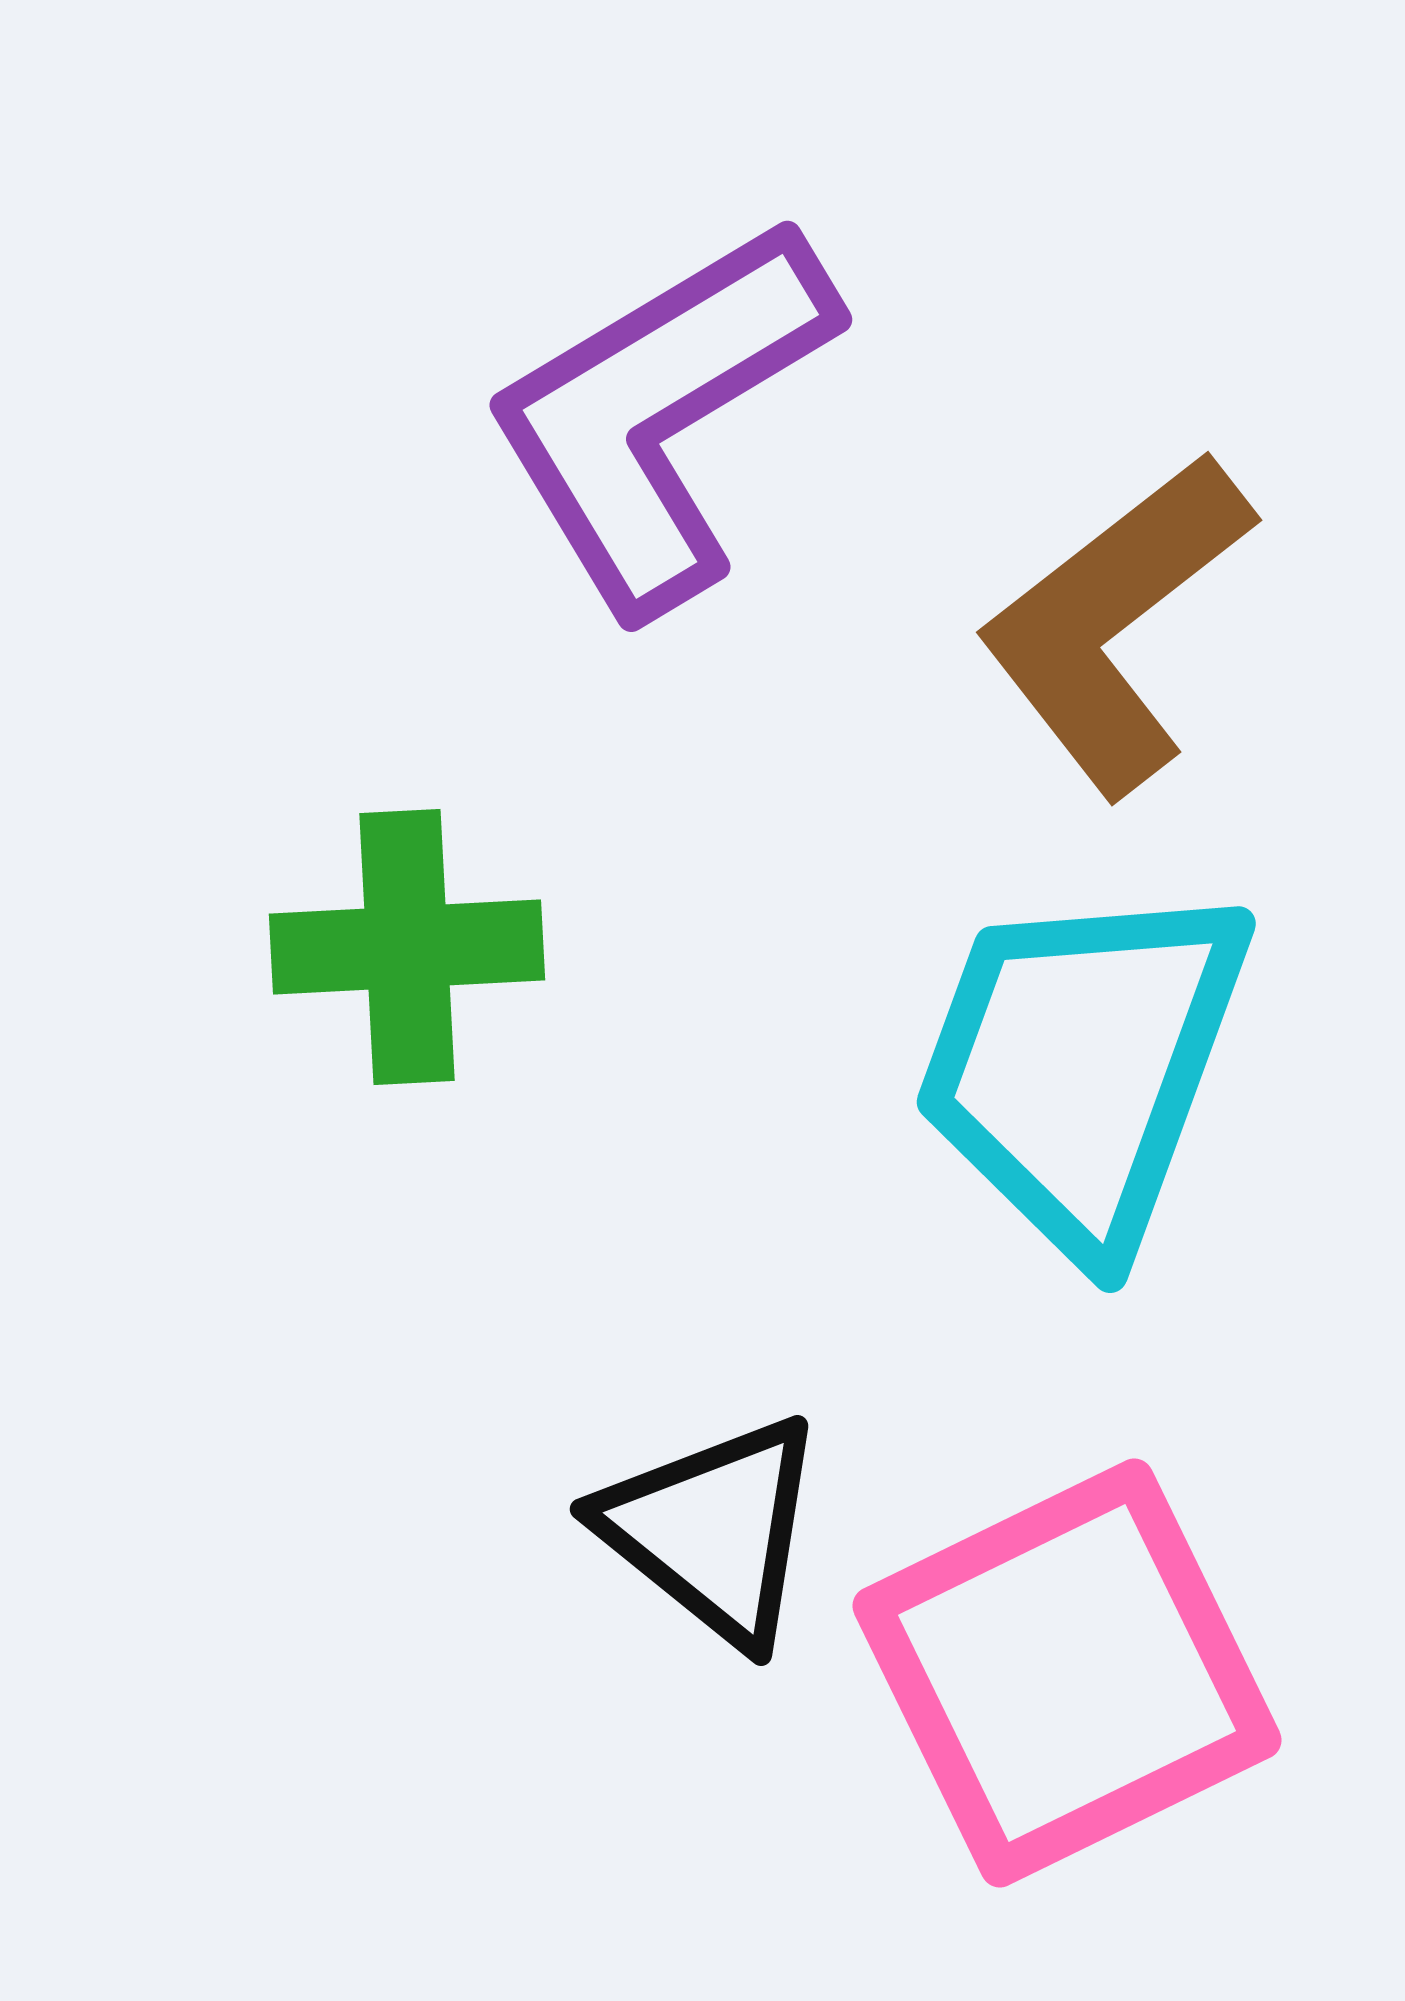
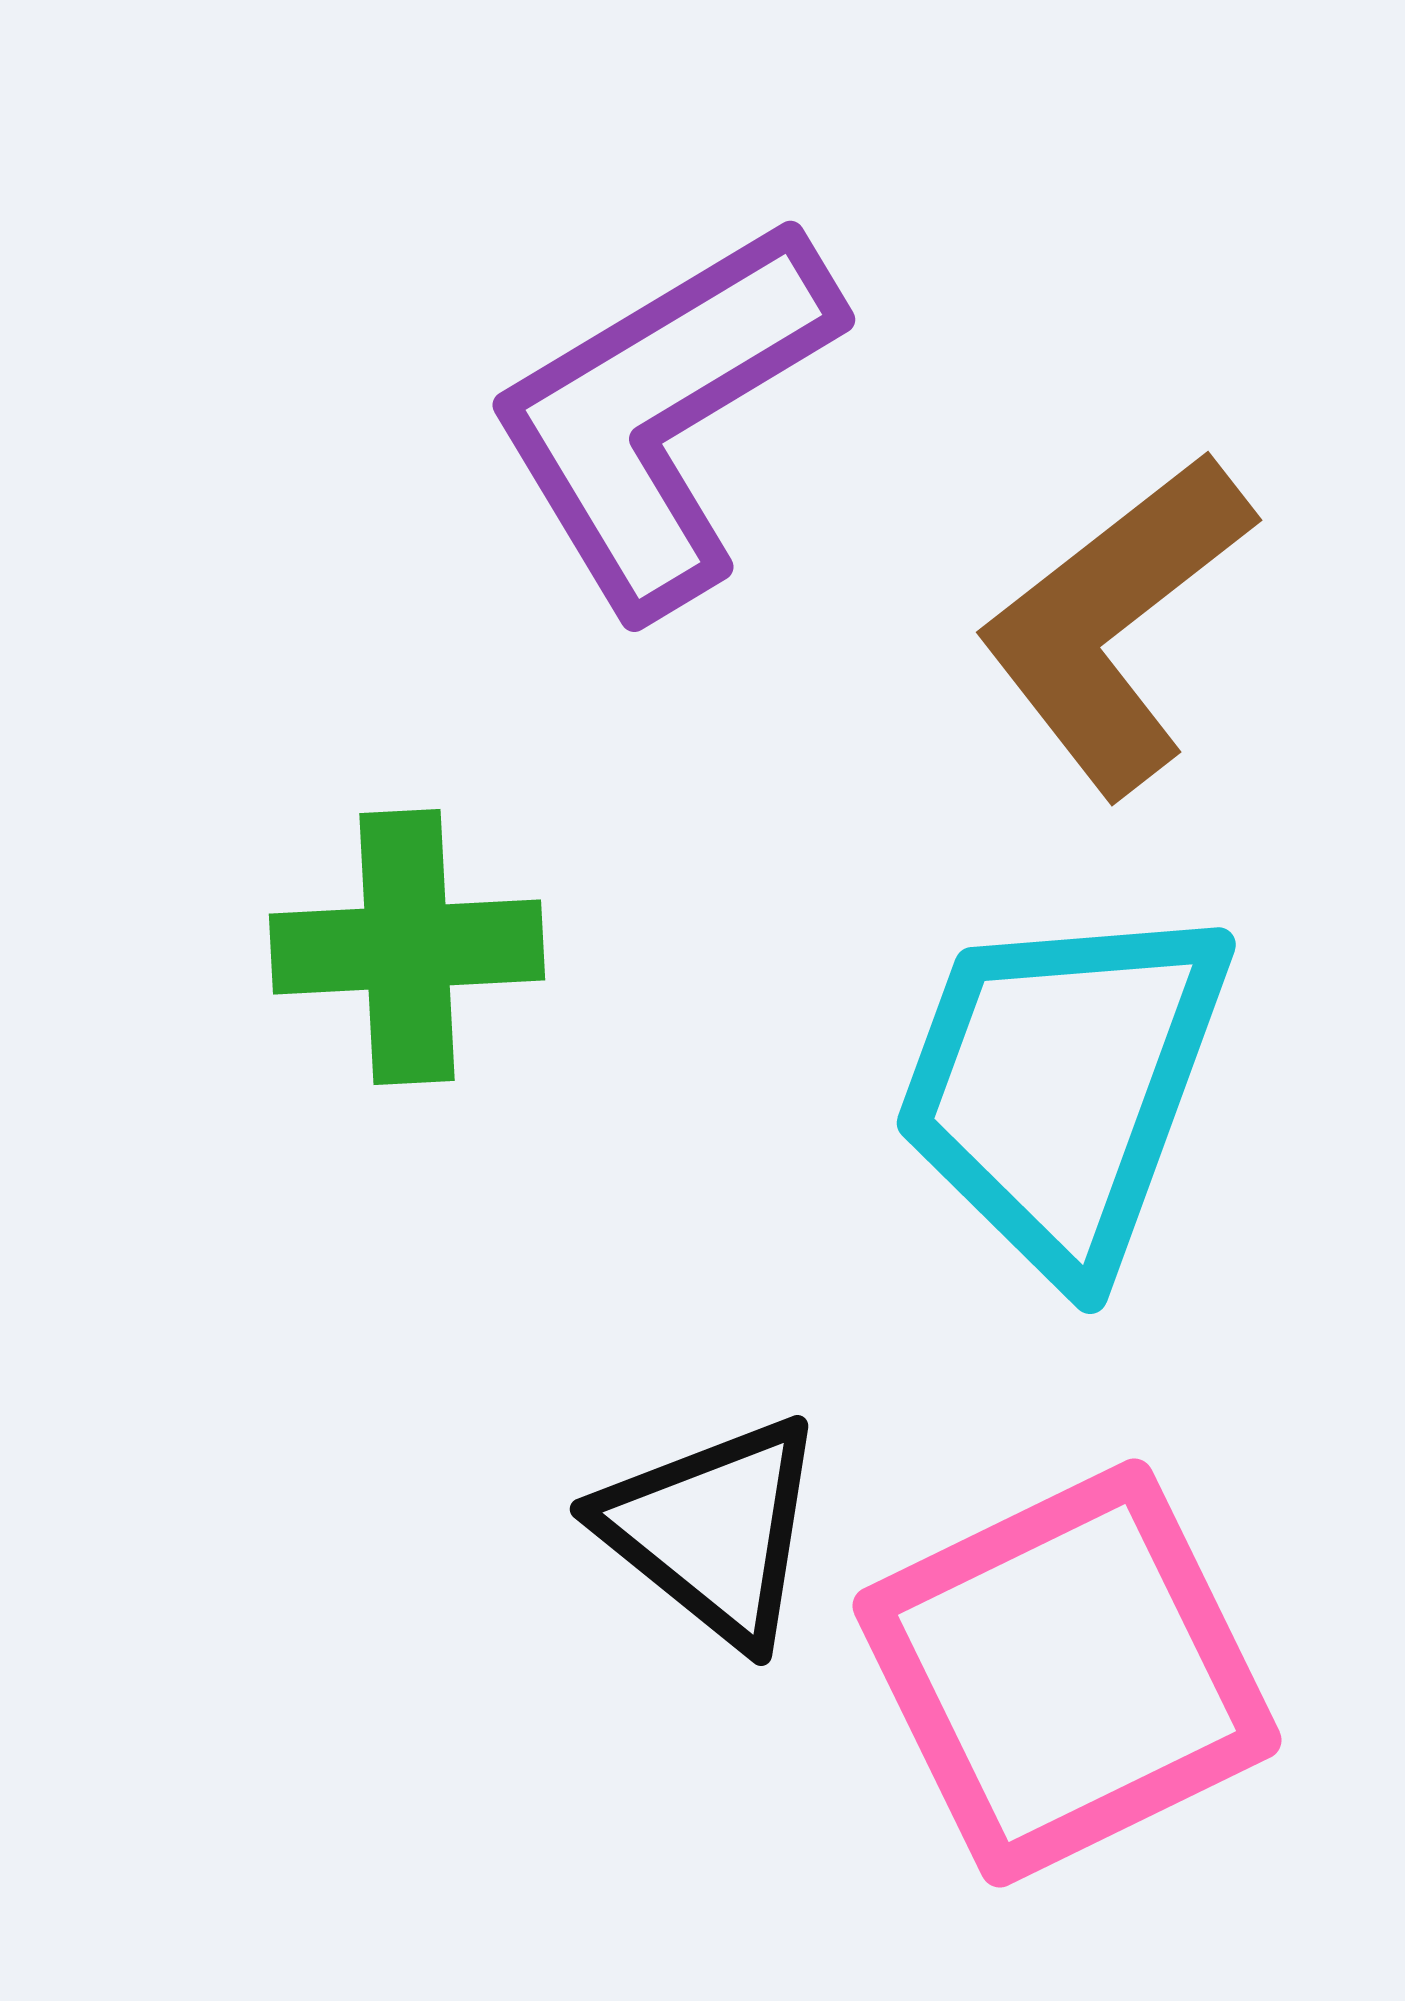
purple L-shape: moved 3 px right
cyan trapezoid: moved 20 px left, 21 px down
